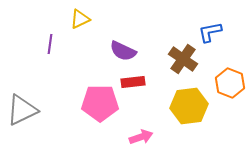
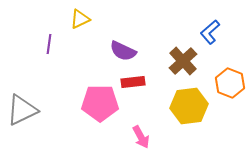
blue L-shape: rotated 30 degrees counterclockwise
purple line: moved 1 px left
brown cross: moved 2 px down; rotated 12 degrees clockwise
pink arrow: rotated 80 degrees clockwise
